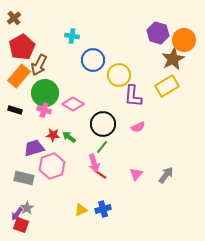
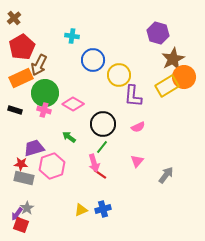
orange circle: moved 37 px down
orange rectangle: moved 2 px right, 2 px down; rotated 25 degrees clockwise
red star: moved 32 px left, 29 px down
pink triangle: moved 1 px right, 13 px up
